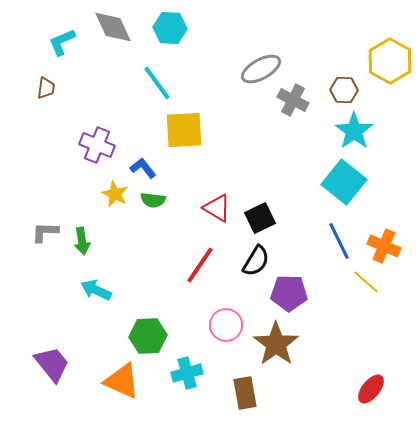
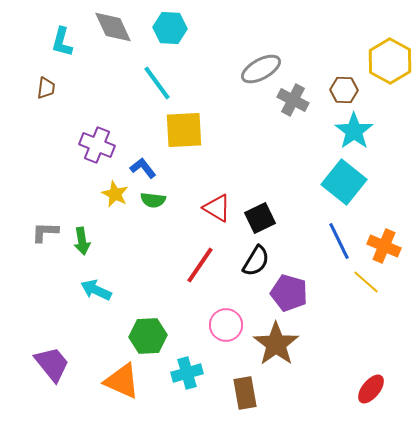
cyan L-shape: rotated 52 degrees counterclockwise
purple pentagon: rotated 15 degrees clockwise
